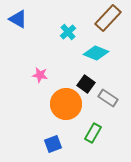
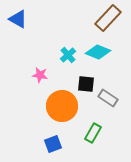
cyan cross: moved 23 px down
cyan diamond: moved 2 px right, 1 px up
black square: rotated 30 degrees counterclockwise
orange circle: moved 4 px left, 2 px down
